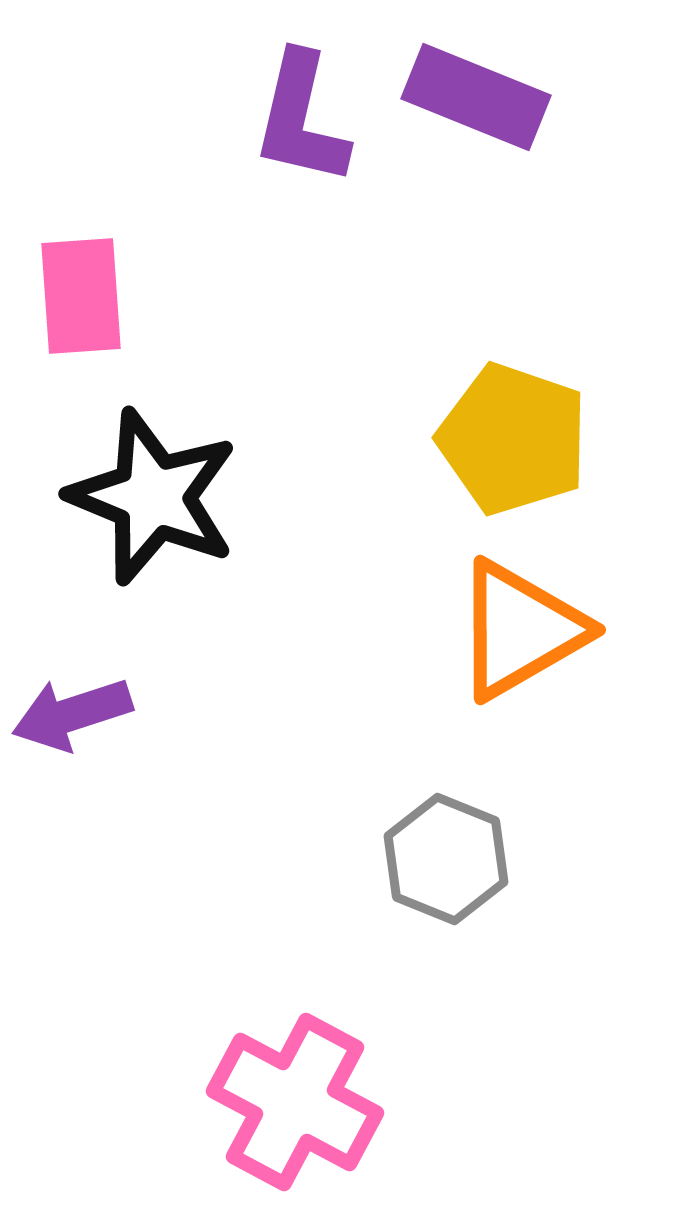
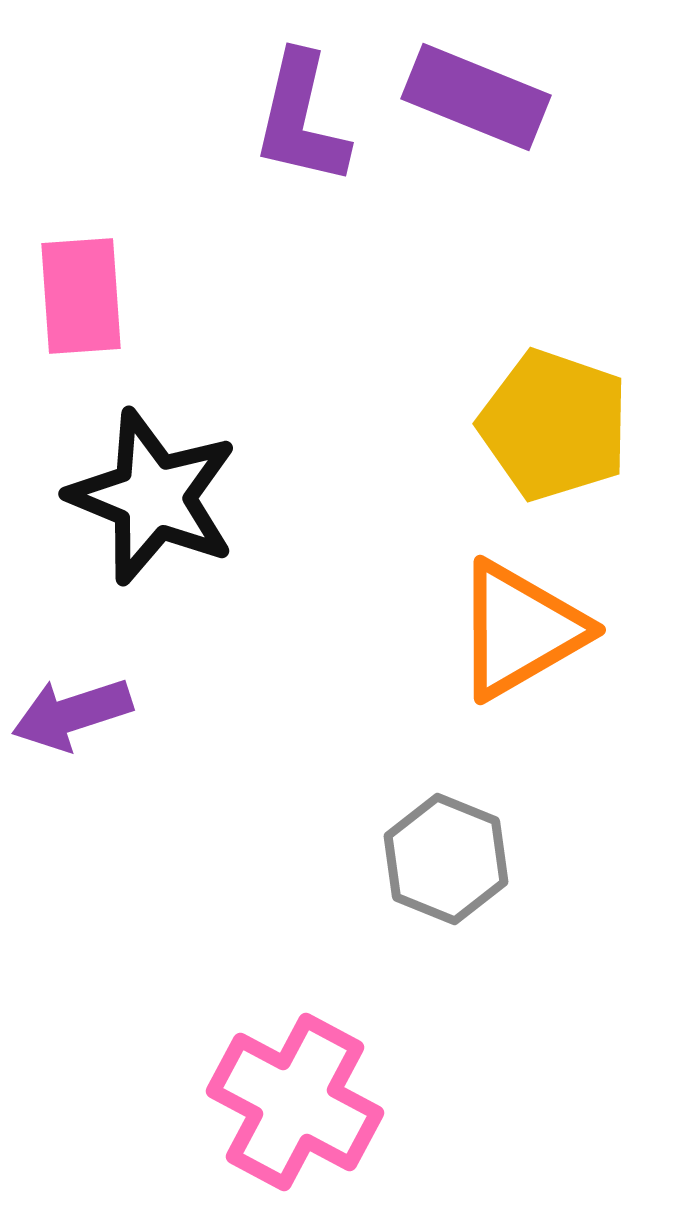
yellow pentagon: moved 41 px right, 14 px up
